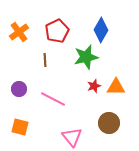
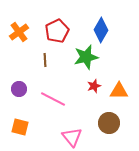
orange triangle: moved 3 px right, 4 px down
